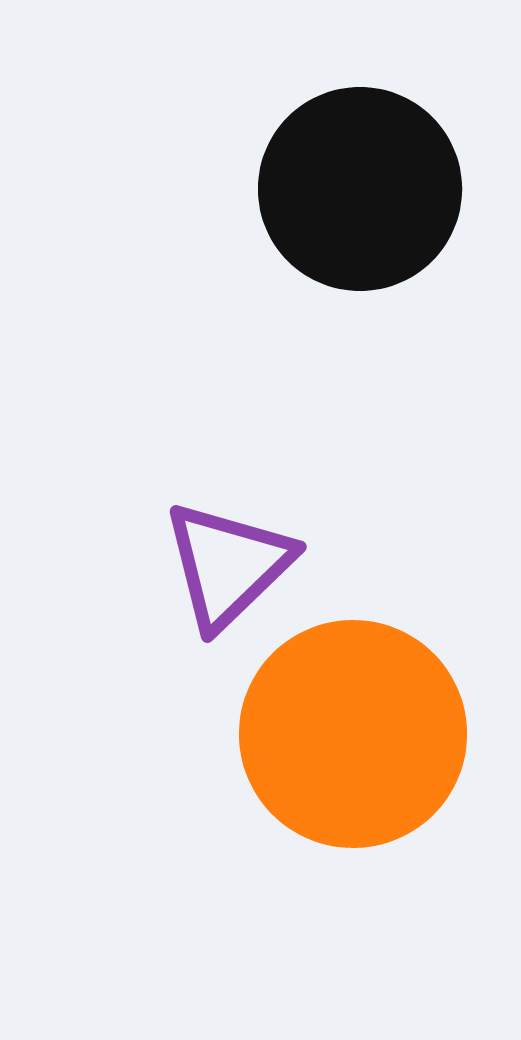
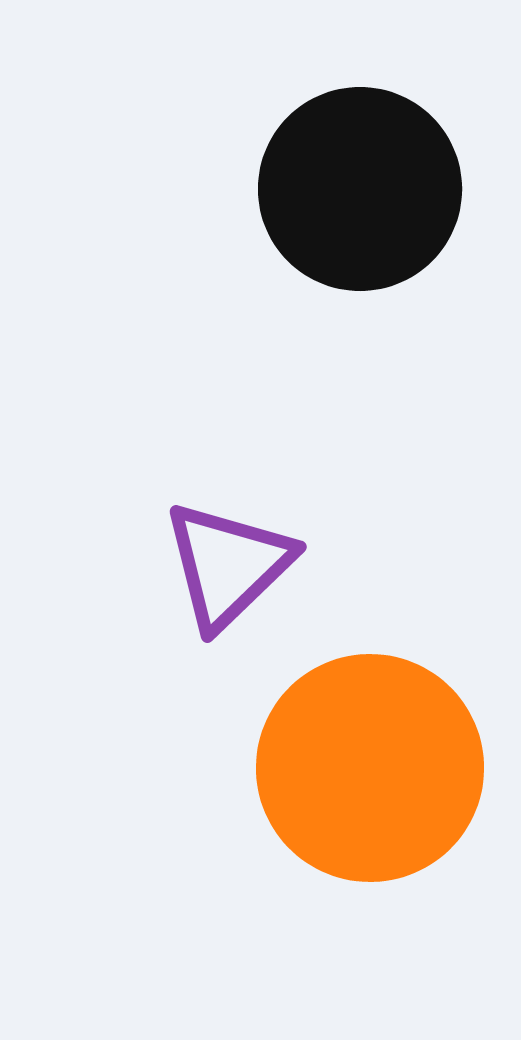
orange circle: moved 17 px right, 34 px down
